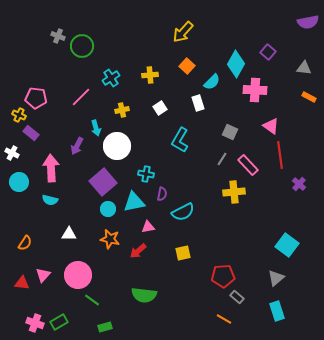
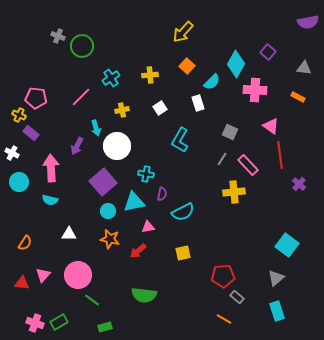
orange rectangle at (309, 97): moved 11 px left
cyan circle at (108, 209): moved 2 px down
